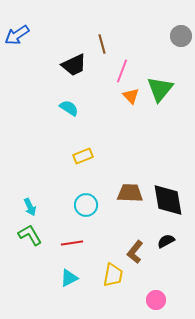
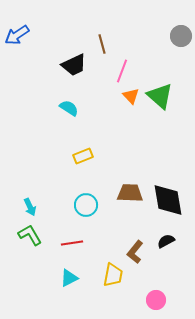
green triangle: moved 7 px down; rotated 28 degrees counterclockwise
